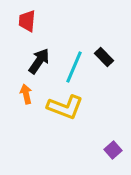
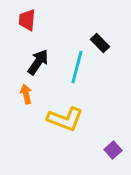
red trapezoid: moved 1 px up
black rectangle: moved 4 px left, 14 px up
black arrow: moved 1 px left, 1 px down
cyan line: moved 3 px right; rotated 8 degrees counterclockwise
yellow L-shape: moved 12 px down
